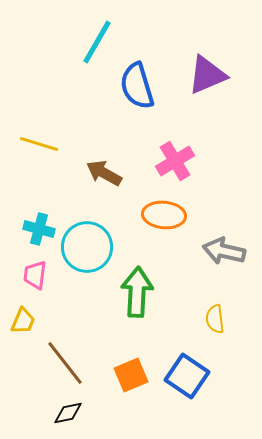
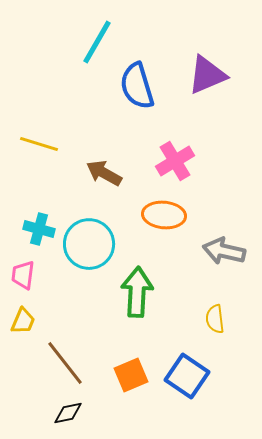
cyan circle: moved 2 px right, 3 px up
pink trapezoid: moved 12 px left
